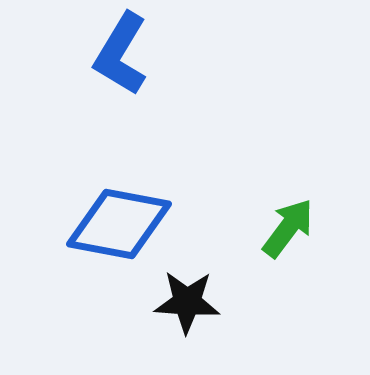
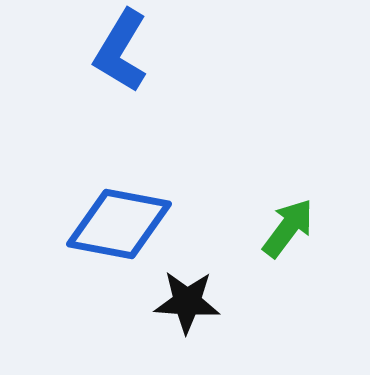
blue L-shape: moved 3 px up
